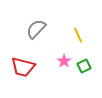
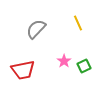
yellow line: moved 12 px up
red trapezoid: moved 3 px down; rotated 25 degrees counterclockwise
